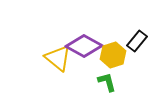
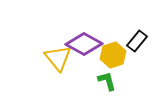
purple diamond: moved 2 px up
yellow triangle: rotated 12 degrees clockwise
green L-shape: moved 1 px up
